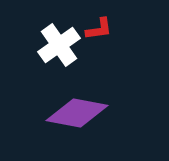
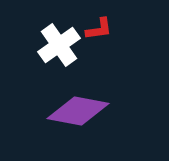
purple diamond: moved 1 px right, 2 px up
